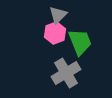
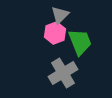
gray triangle: moved 2 px right
gray cross: moved 3 px left
